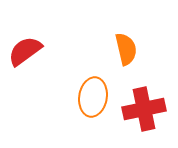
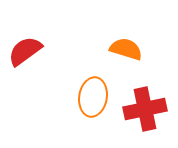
orange semicircle: rotated 60 degrees counterclockwise
red cross: moved 1 px right
